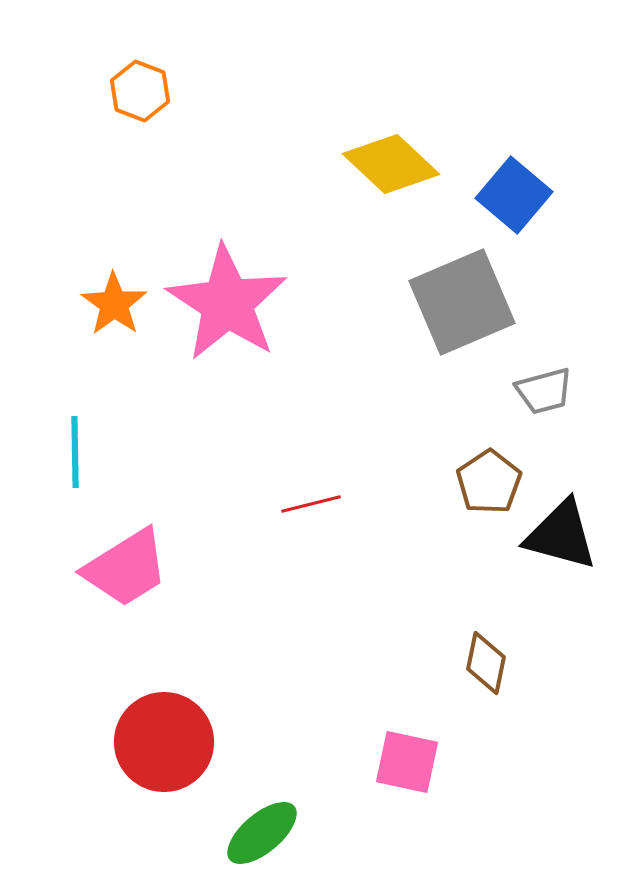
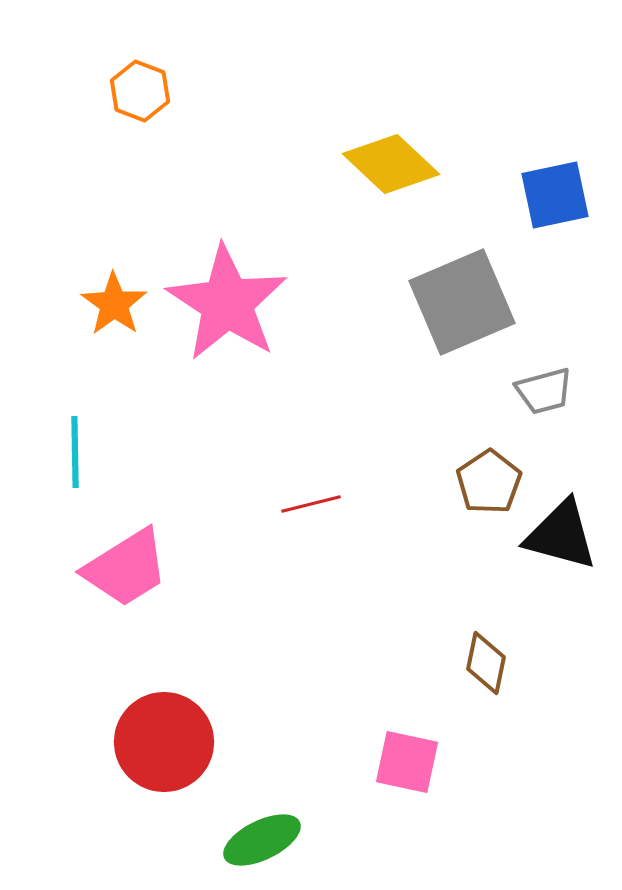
blue square: moved 41 px right; rotated 38 degrees clockwise
green ellipse: moved 7 px down; rotated 14 degrees clockwise
